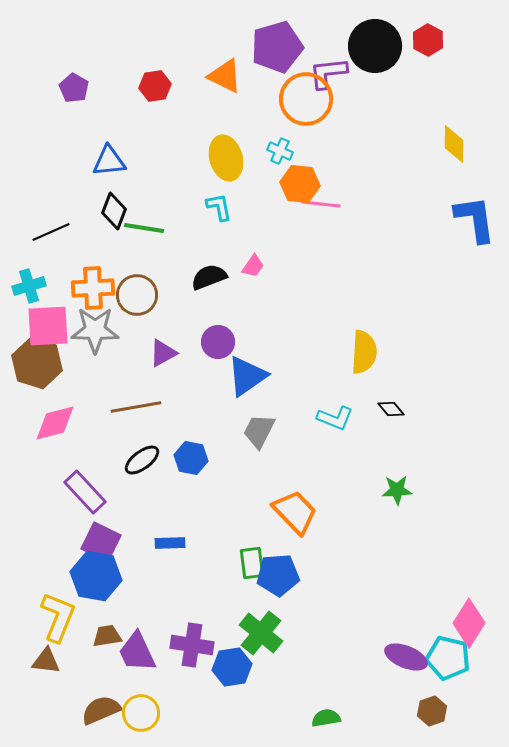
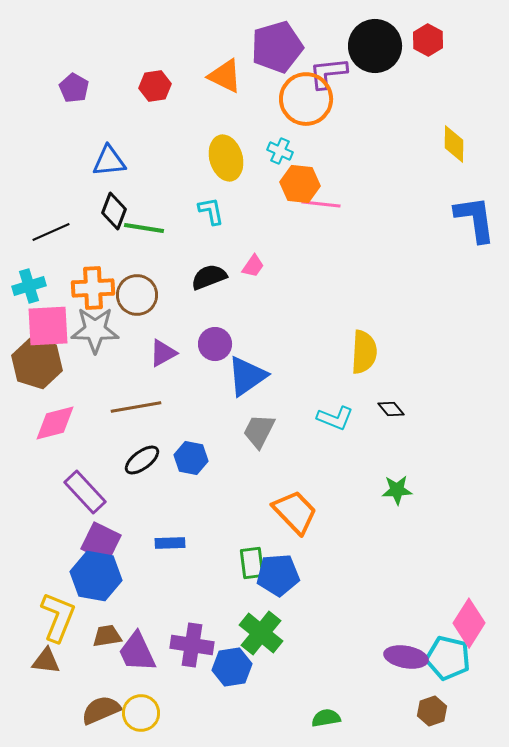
cyan L-shape at (219, 207): moved 8 px left, 4 px down
purple circle at (218, 342): moved 3 px left, 2 px down
purple ellipse at (406, 657): rotated 12 degrees counterclockwise
